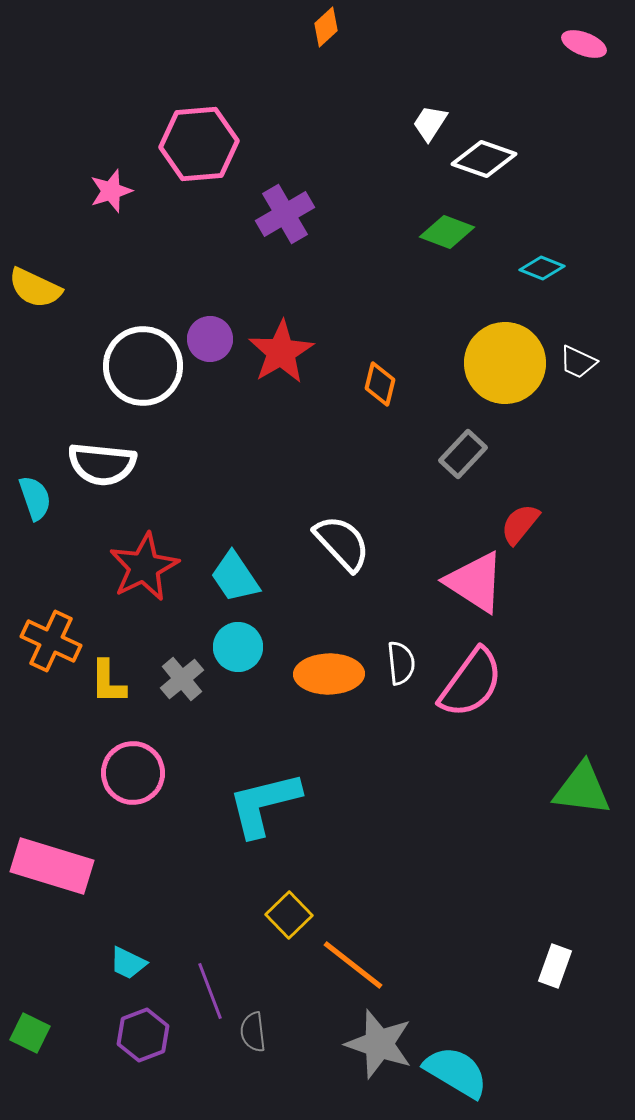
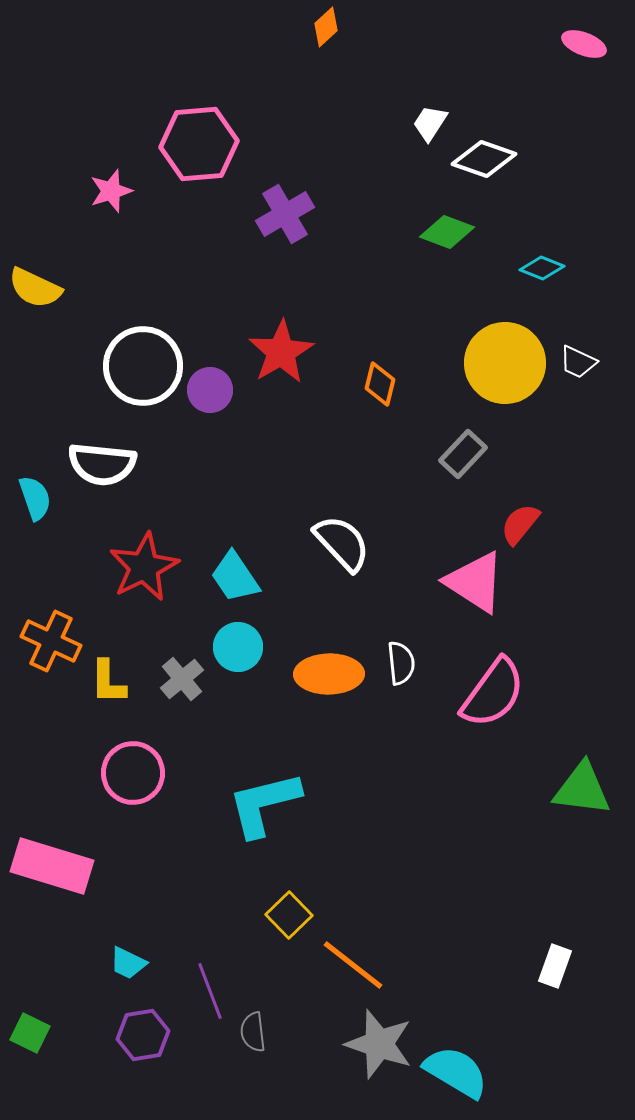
purple circle at (210, 339): moved 51 px down
pink semicircle at (471, 683): moved 22 px right, 10 px down
purple hexagon at (143, 1035): rotated 12 degrees clockwise
